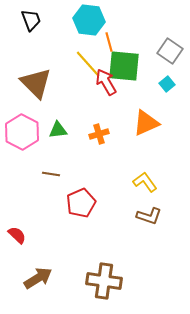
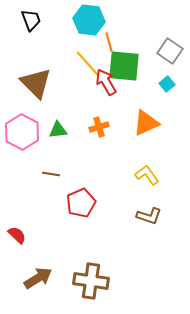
orange cross: moved 7 px up
yellow L-shape: moved 2 px right, 7 px up
brown cross: moved 13 px left
